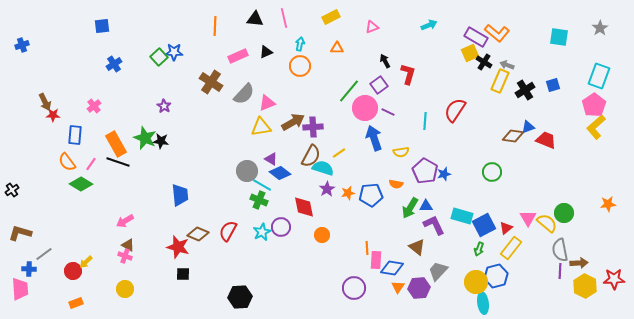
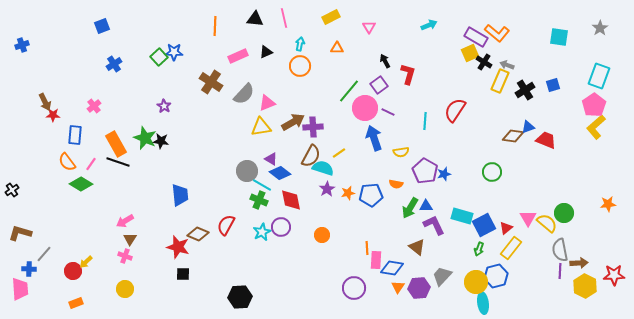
blue square at (102, 26): rotated 14 degrees counterclockwise
pink triangle at (372, 27): moved 3 px left; rotated 40 degrees counterclockwise
red diamond at (304, 207): moved 13 px left, 7 px up
red semicircle at (228, 231): moved 2 px left, 6 px up
brown triangle at (128, 245): moved 2 px right, 6 px up; rotated 32 degrees clockwise
gray line at (44, 254): rotated 12 degrees counterclockwise
gray trapezoid at (438, 271): moved 4 px right, 5 px down
red star at (614, 279): moved 4 px up
